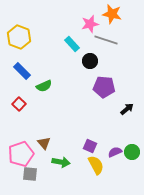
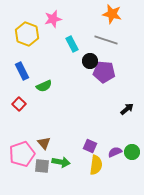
pink star: moved 37 px left, 5 px up
yellow hexagon: moved 8 px right, 3 px up
cyan rectangle: rotated 14 degrees clockwise
blue rectangle: rotated 18 degrees clockwise
purple pentagon: moved 15 px up
pink pentagon: moved 1 px right
yellow semicircle: rotated 36 degrees clockwise
gray square: moved 12 px right, 8 px up
